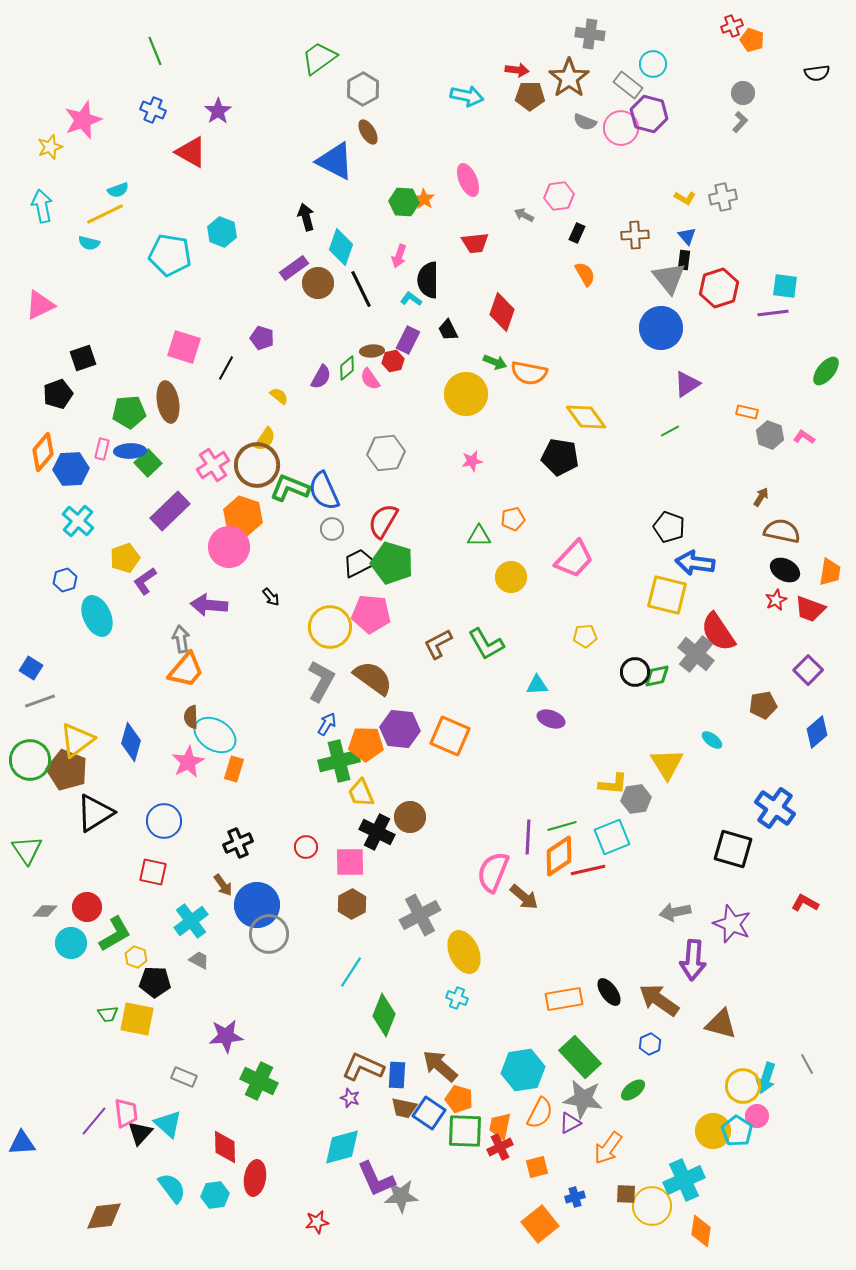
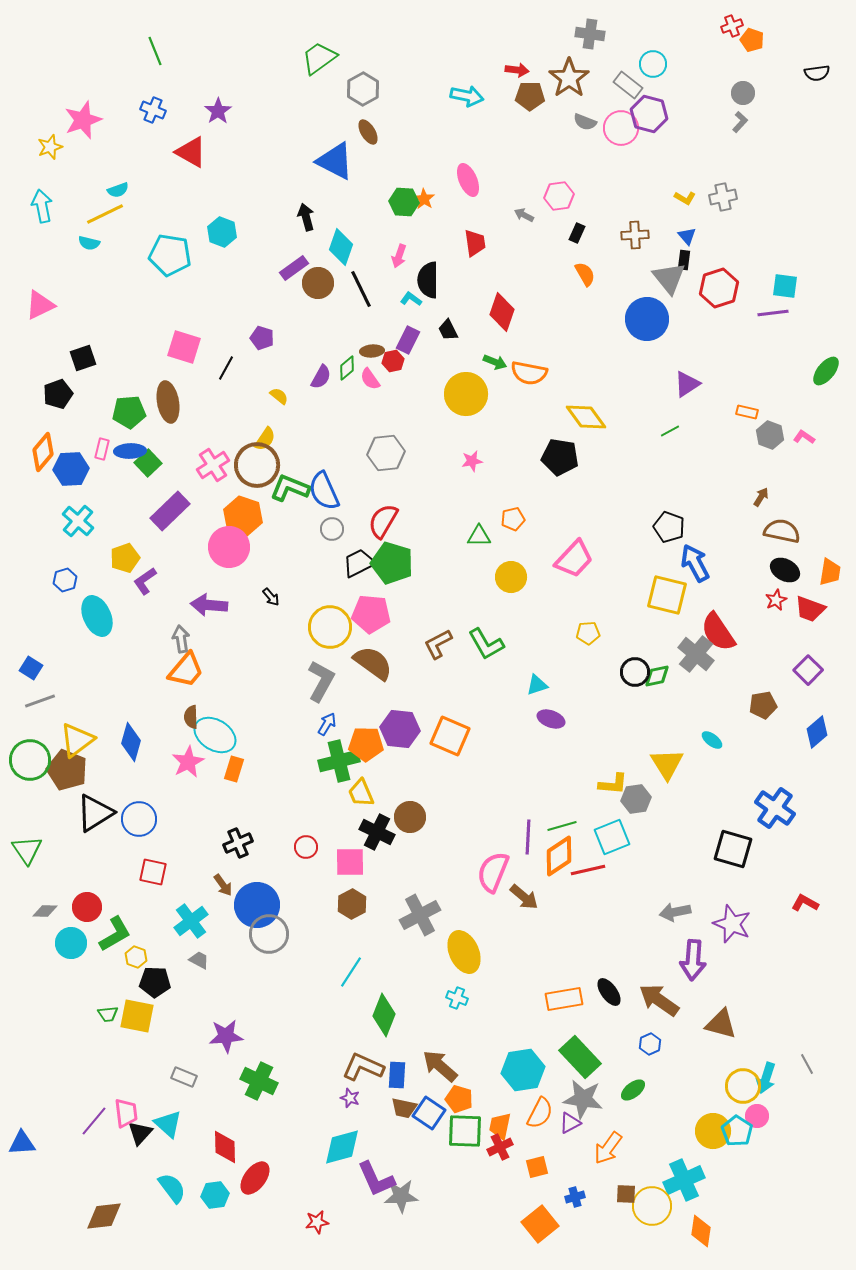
red trapezoid at (475, 243): rotated 92 degrees counterclockwise
blue circle at (661, 328): moved 14 px left, 9 px up
blue arrow at (695, 563): rotated 54 degrees clockwise
yellow pentagon at (585, 636): moved 3 px right, 3 px up
brown semicircle at (373, 678): moved 15 px up
cyan triangle at (537, 685): rotated 15 degrees counterclockwise
blue circle at (164, 821): moved 25 px left, 2 px up
yellow square at (137, 1019): moved 3 px up
red ellipse at (255, 1178): rotated 28 degrees clockwise
